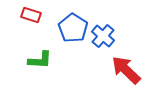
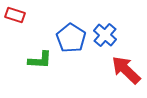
red rectangle: moved 16 px left
blue pentagon: moved 2 px left, 10 px down
blue cross: moved 2 px right, 1 px up
